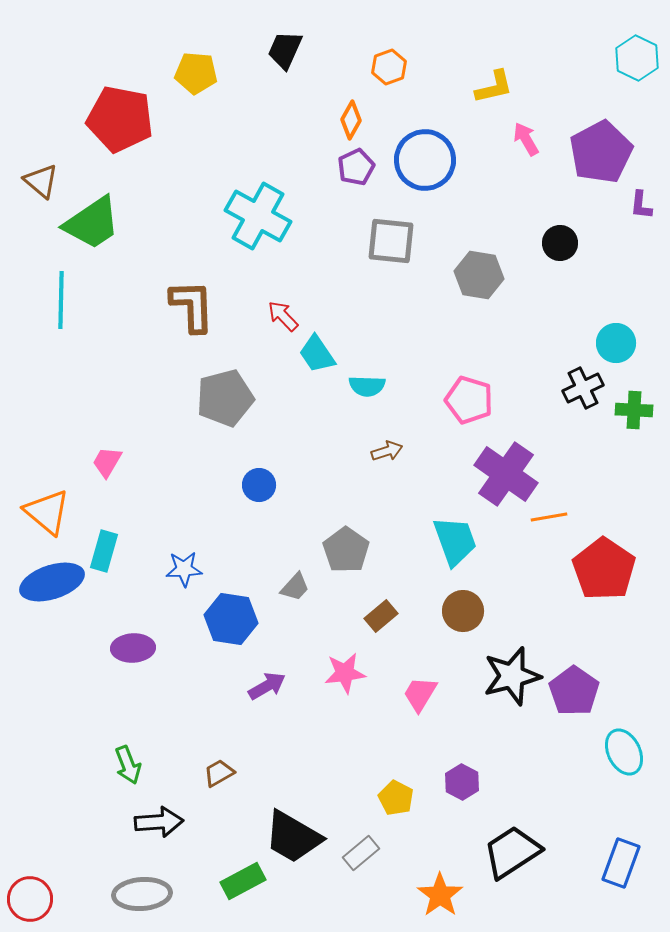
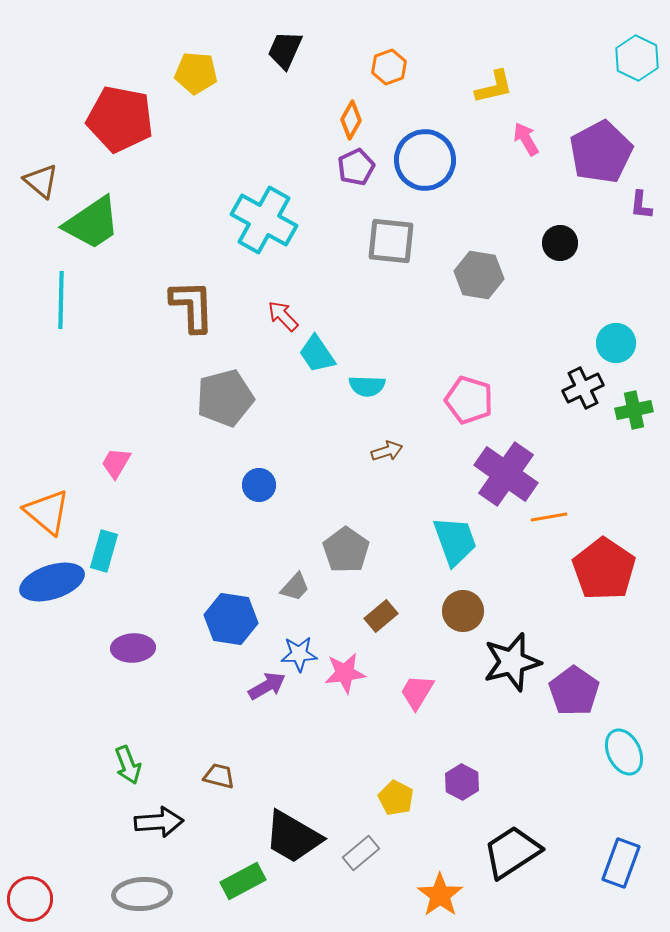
cyan cross at (258, 216): moved 6 px right, 4 px down
green cross at (634, 410): rotated 15 degrees counterclockwise
pink trapezoid at (107, 462): moved 9 px right, 1 px down
blue star at (184, 569): moved 115 px right, 85 px down
black star at (512, 676): moved 14 px up
pink trapezoid at (420, 694): moved 3 px left, 2 px up
brown trapezoid at (219, 773): moved 3 px down; rotated 44 degrees clockwise
